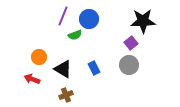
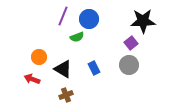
green semicircle: moved 2 px right, 2 px down
